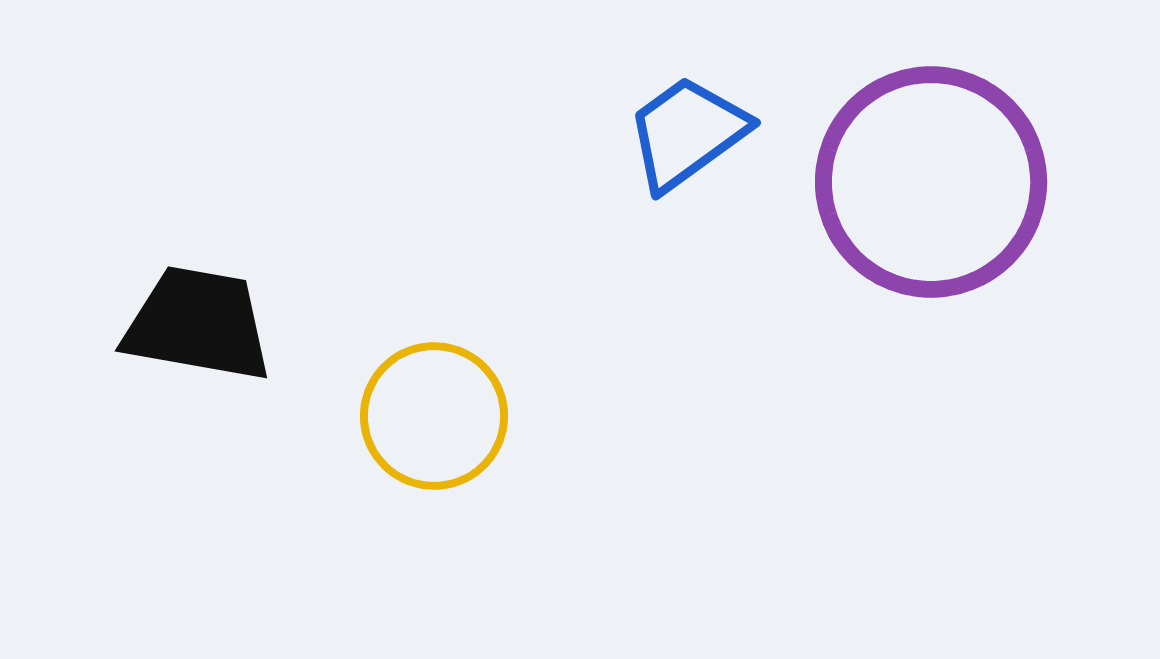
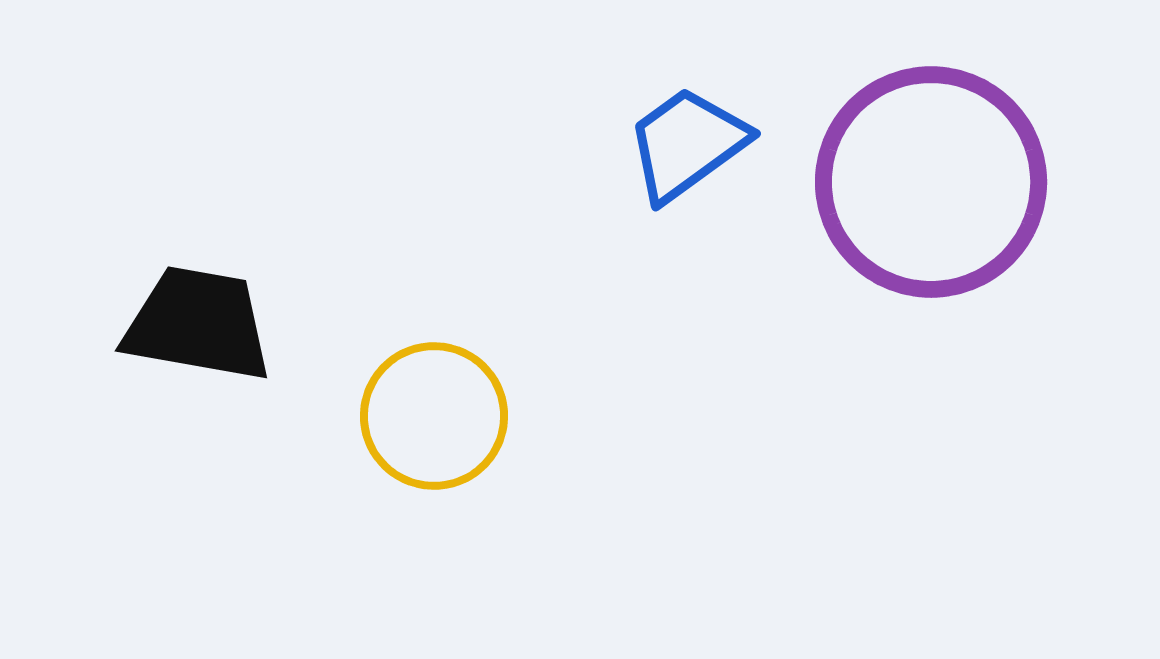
blue trapezoid: moved 11 px down
